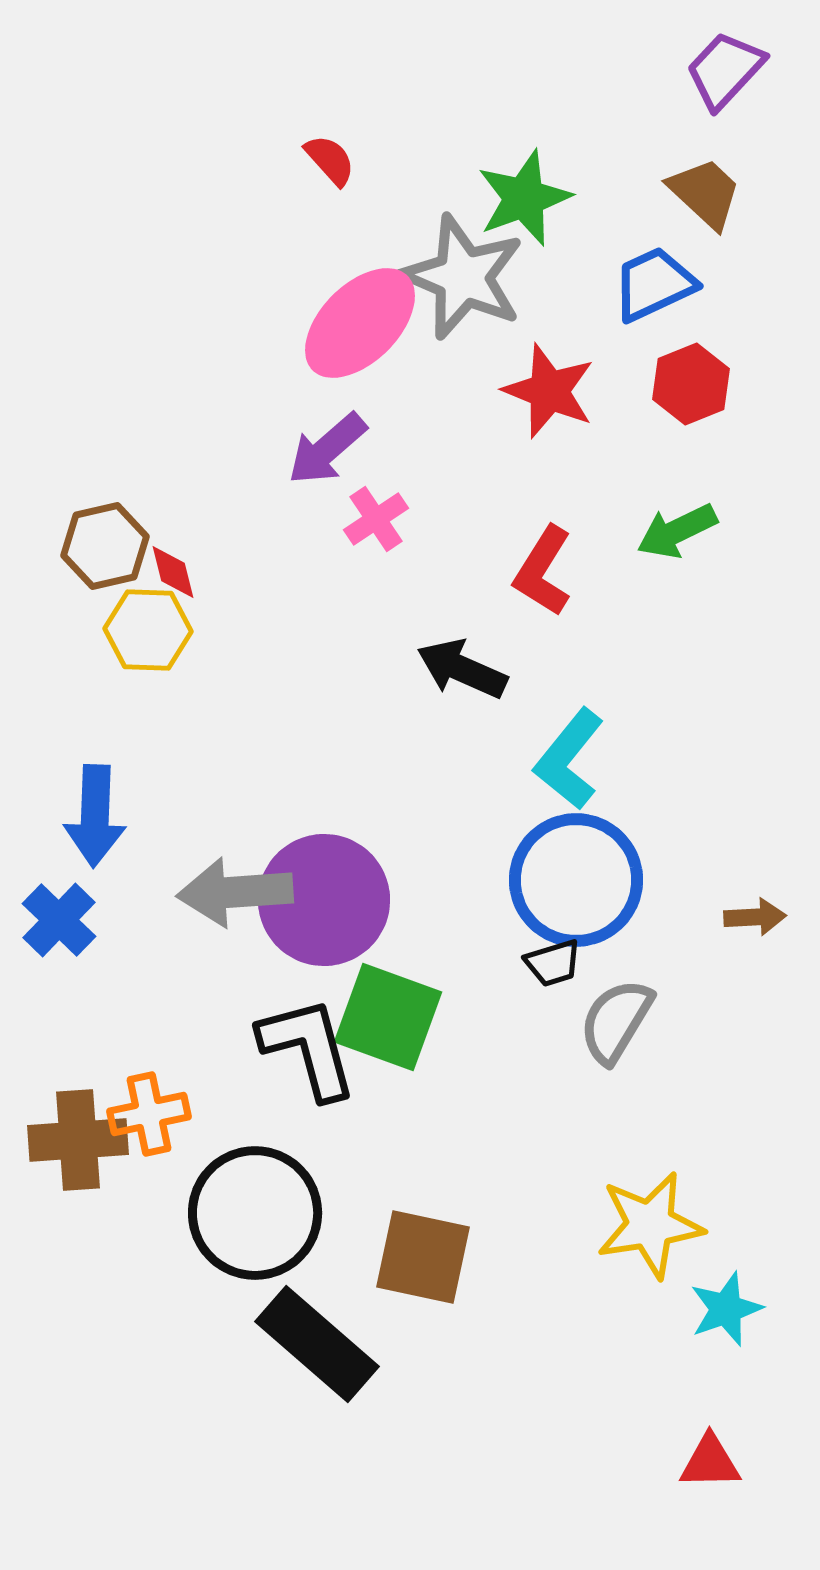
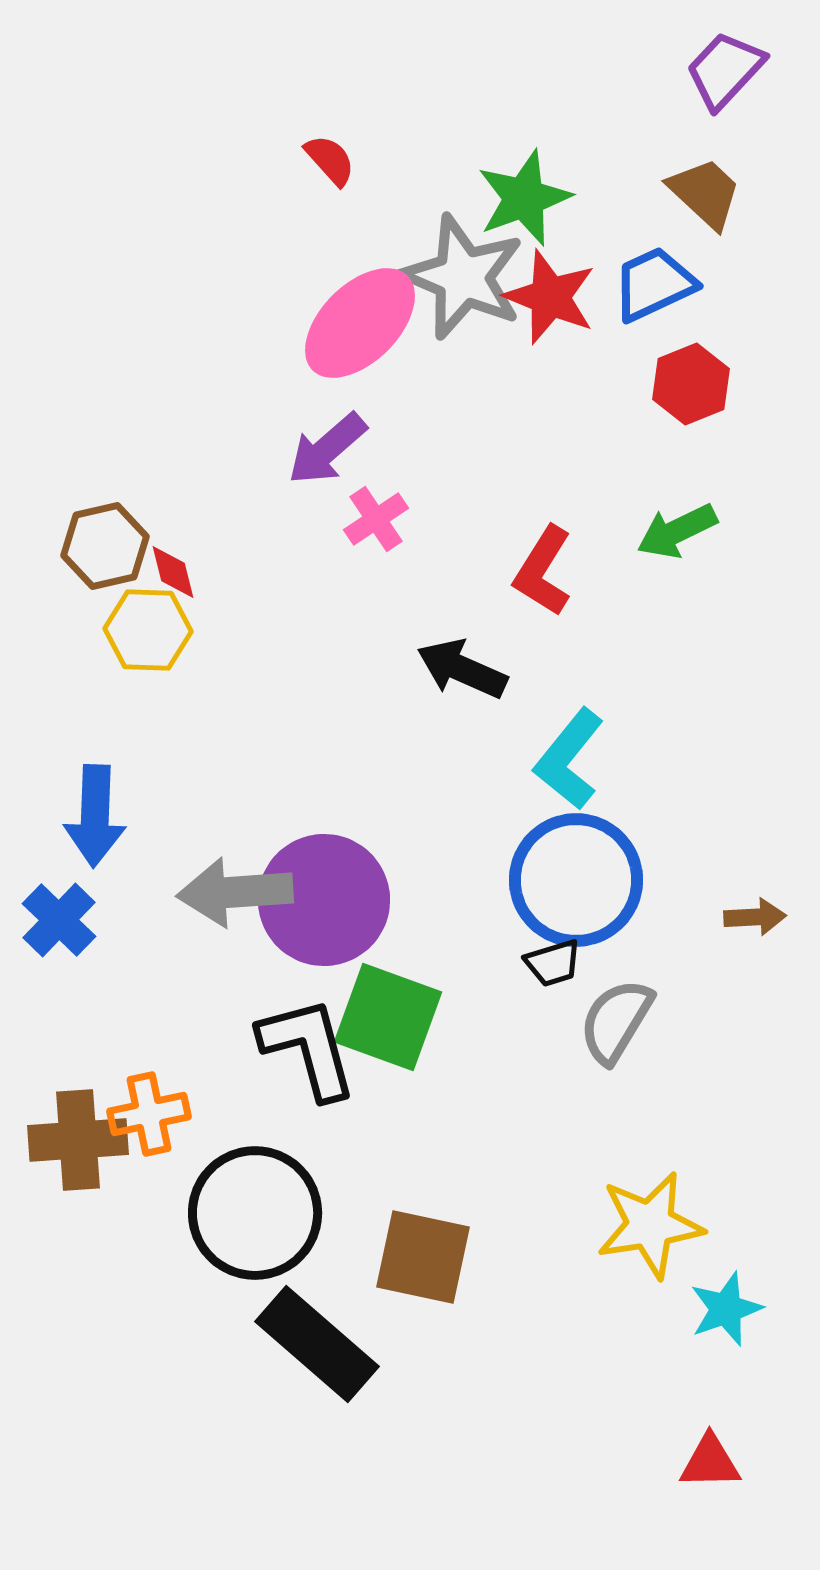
red star: moved 1 px right, 94 px up
